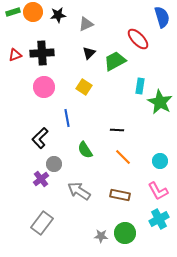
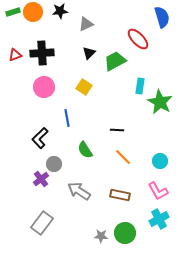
black star: moved 2 px right, 4 px up
